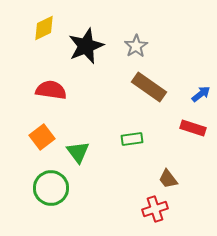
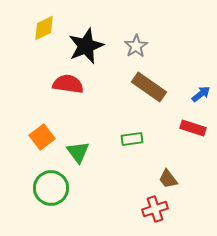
red semicircle: moved 17 px right, 6 px up
